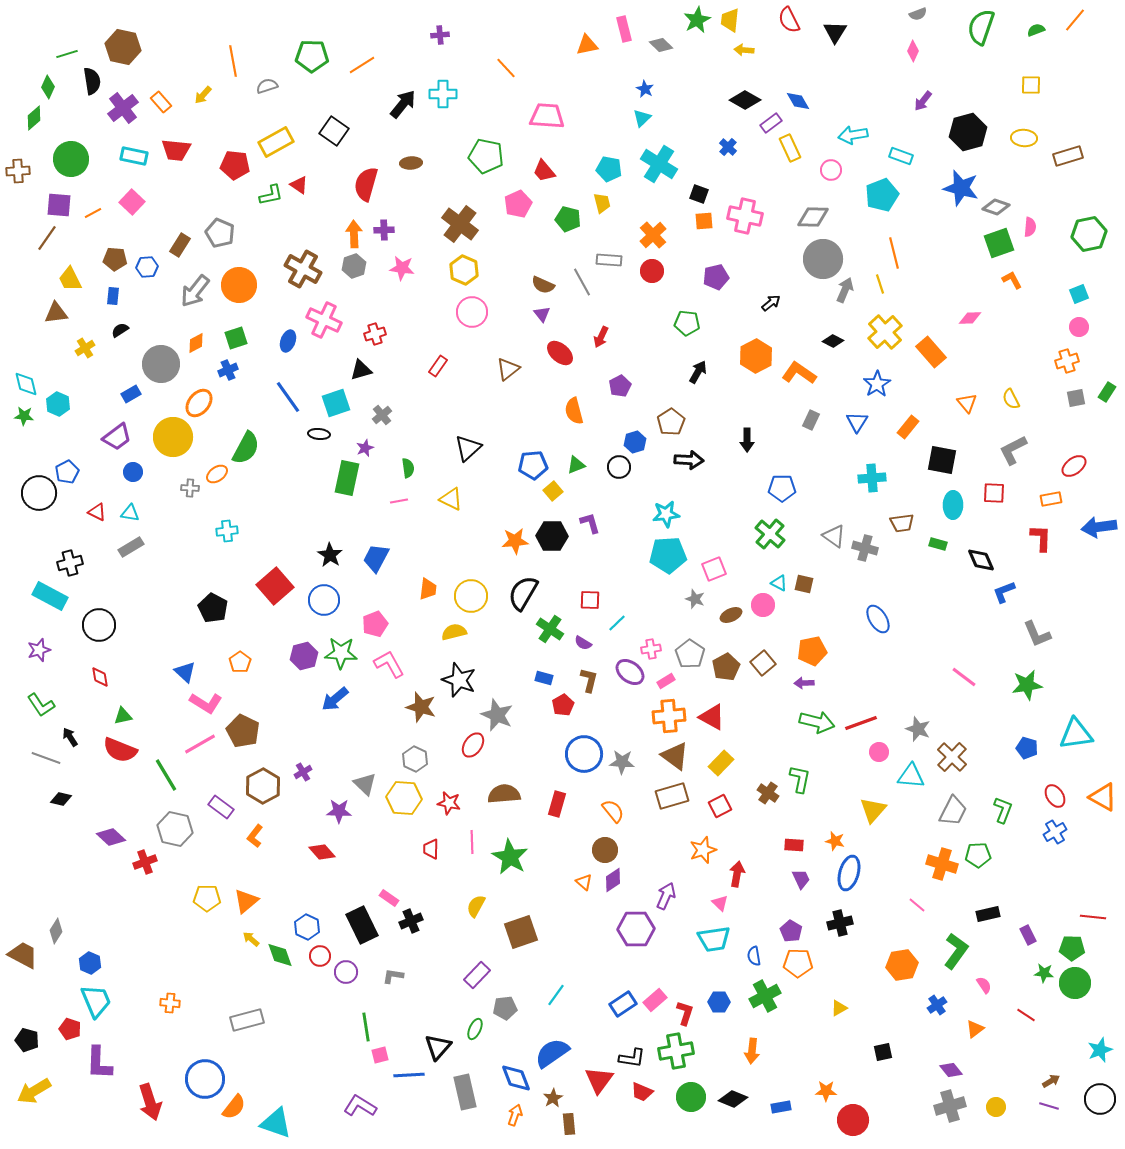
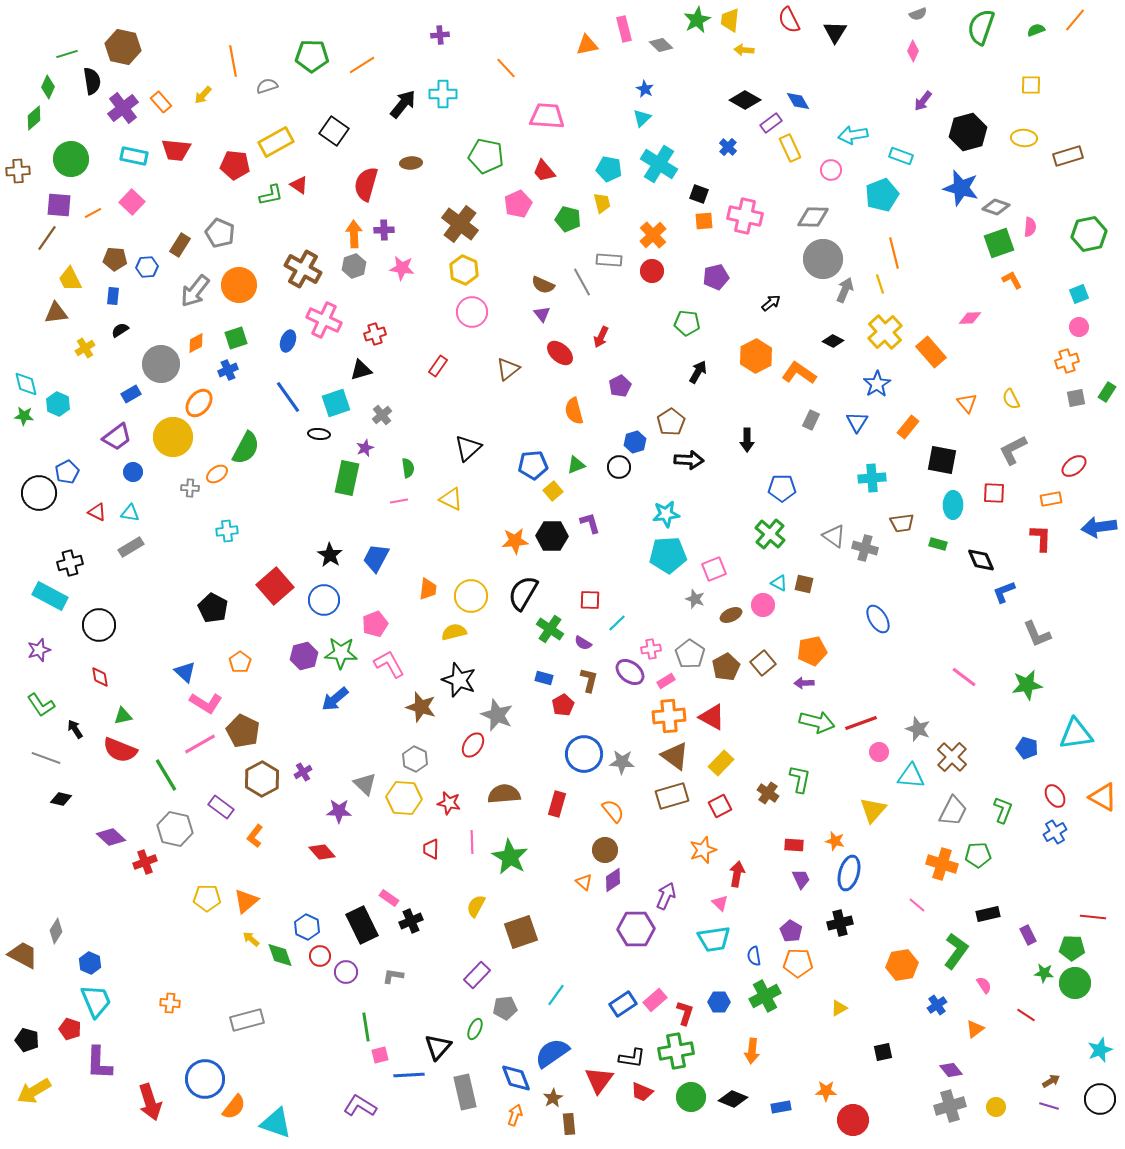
black arrow at (70, 737): moved 5 px right, 8 px up
brown hexagon at (263, 786): moved 1 px left, 7 px up
